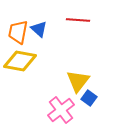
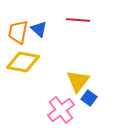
yellow diamond: moved 3 px right, 1 px down
